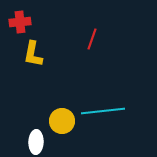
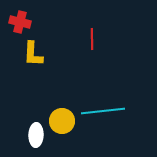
red cross: rotated 20 degrees clockwise
red line: rotated 20 degrees counterclockwise
yellow L-shape: rotated 8 degrees counterclockwise
white ellipse: moved 7 px up
